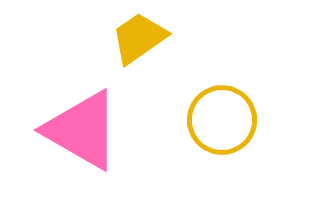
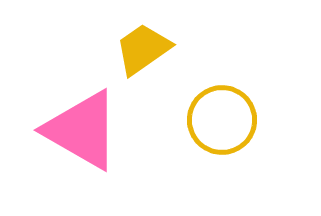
yellow trapezoid: moved 4 px right, 11 px down
